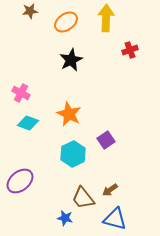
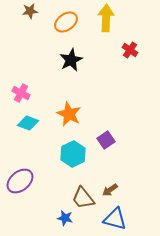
red cross: rotated 35 degrees counterclockwise
